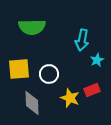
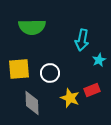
cyan star: moved 2 px right
white circle: moved 1 px right, 1 px up
